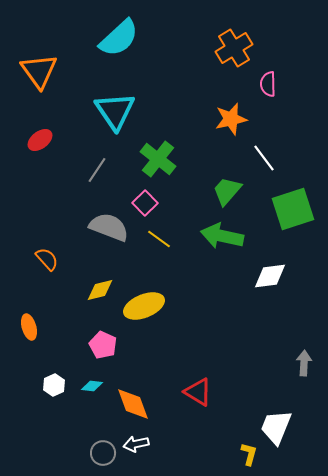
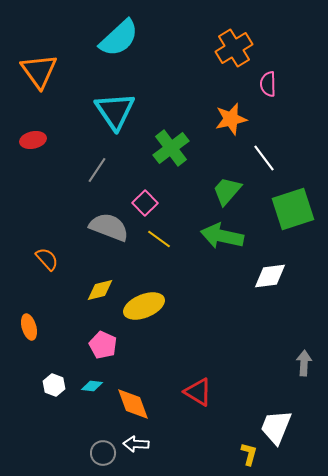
red ellipse: moved 7 px left; rotated 25 degrees clockwise
green cross: moved 13 px right, 11 px up; rotated 15 degrees clockwise
white hexagon: rotated 15 degrees counterclockwise
white arrow: rotated 15 degrees clockwise
